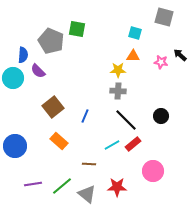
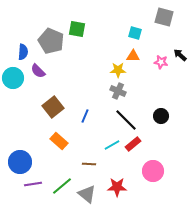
blue semicircle: moved 3 px up
gray cross: rotated 21 degrees clockwise
blue circle: moved 5 px right, 16 px down
